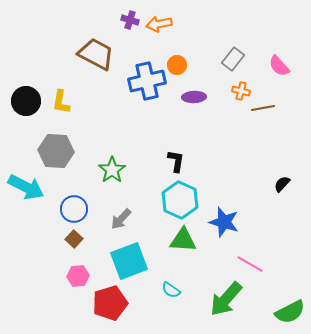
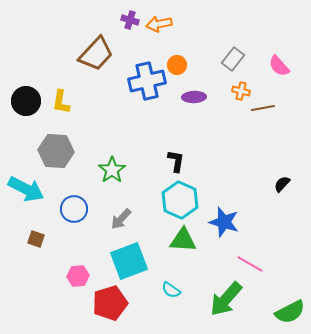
brown trapezoid: rotated 105 degrees clockwise
cyan arrow: moved 2 px down
brown square: moved 38 px left; rotated 24 degrees counterclockwise
